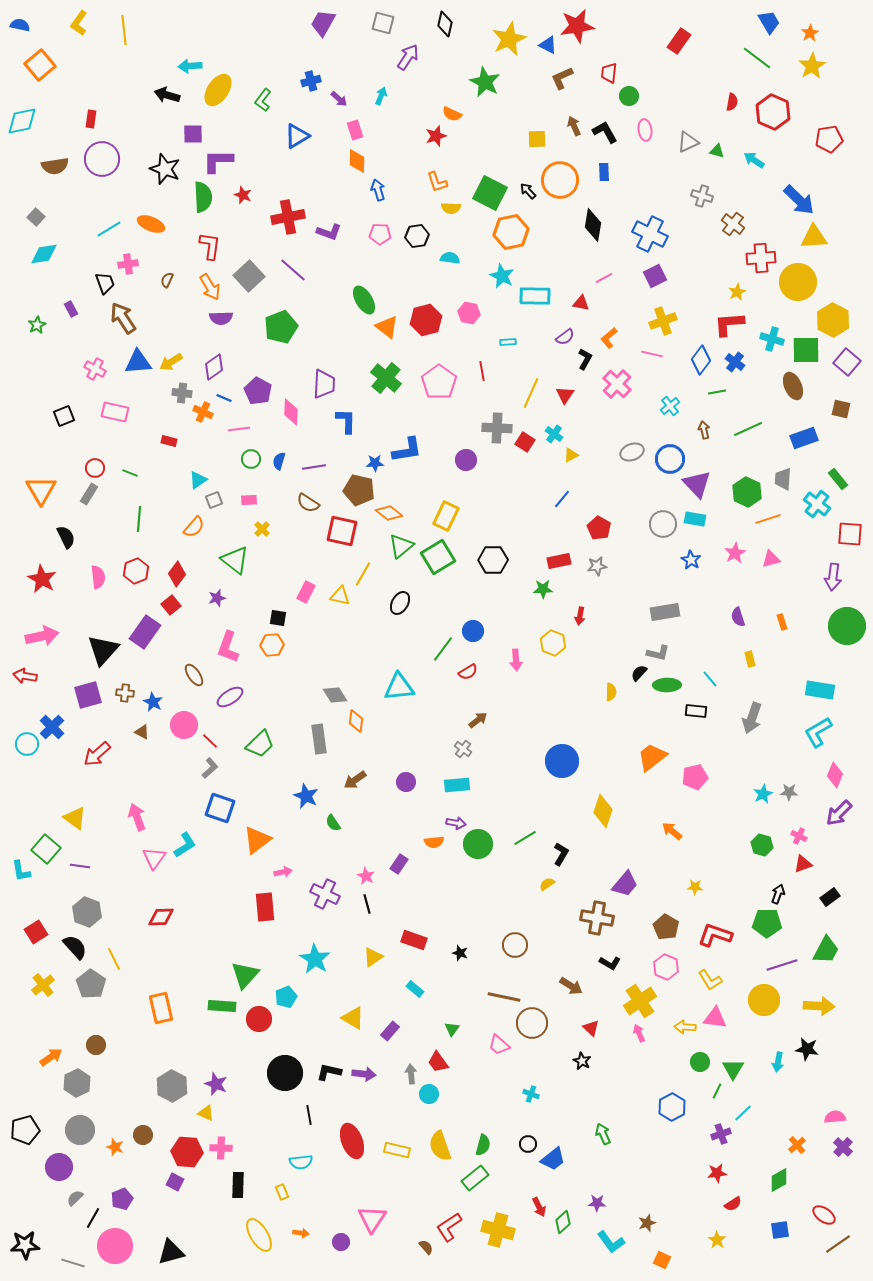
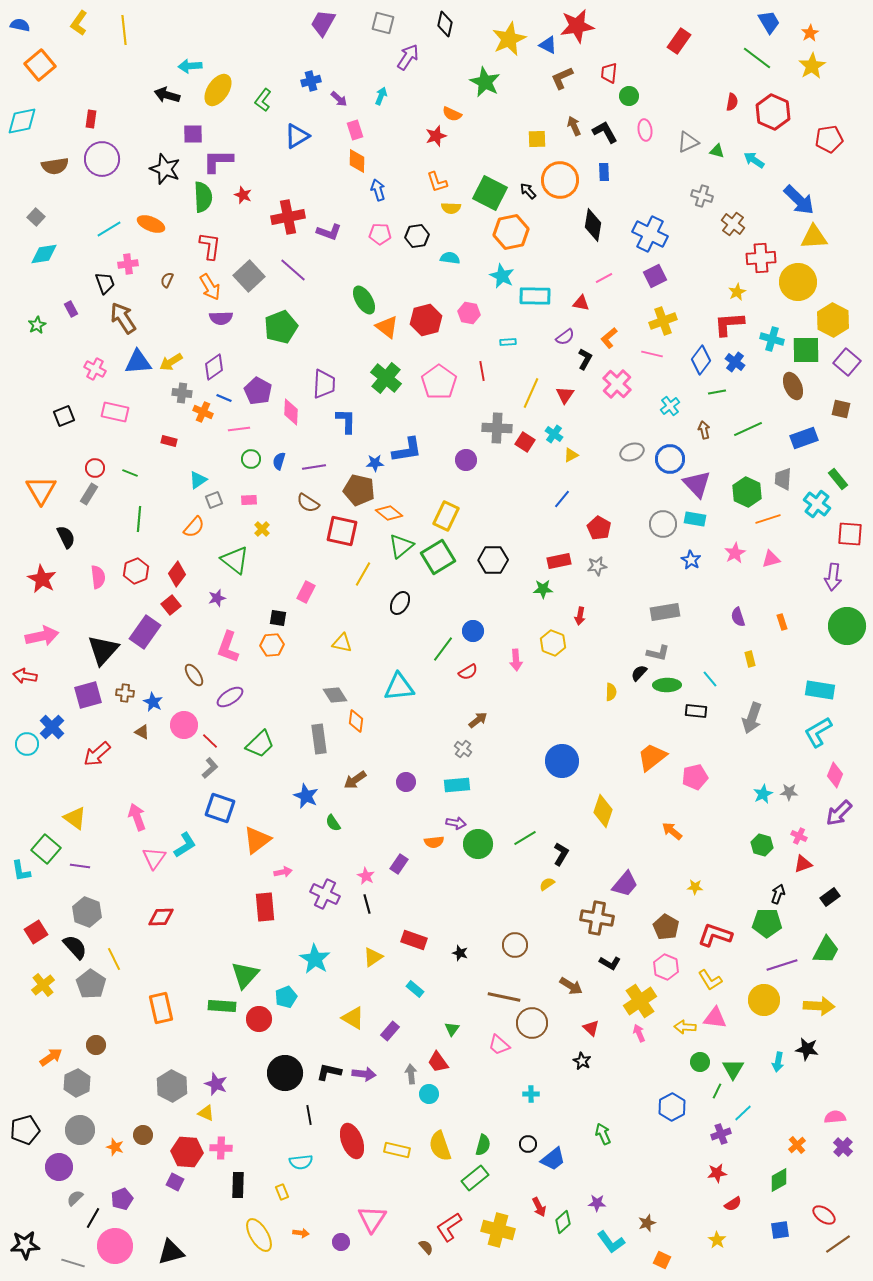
yellow triangle at (340, 596): moved 2 px right, 47 px down
cyan cross at (531, 1094): rotated 21 degrees counterclockwise
